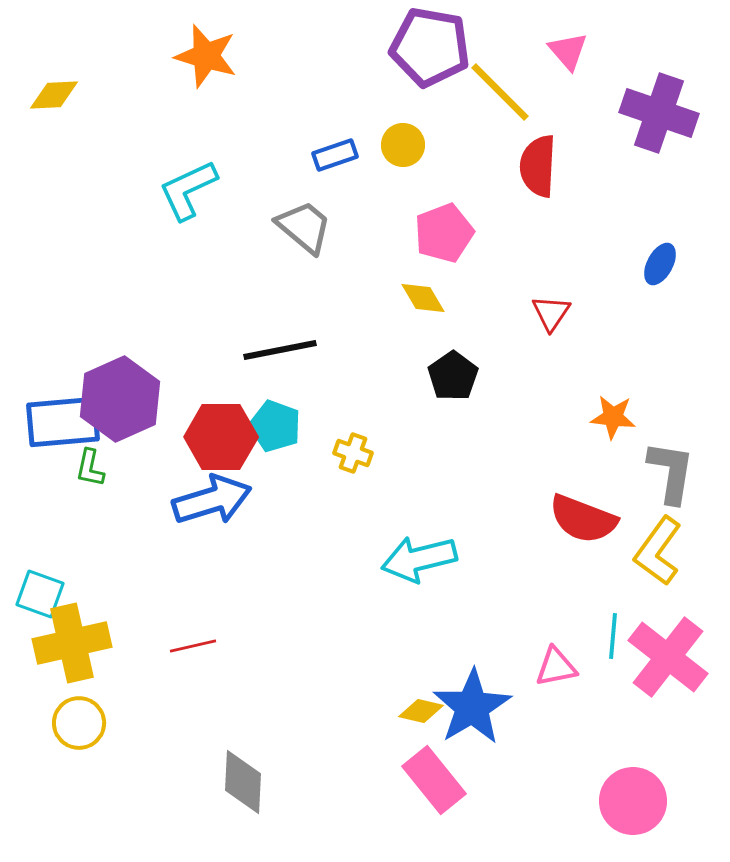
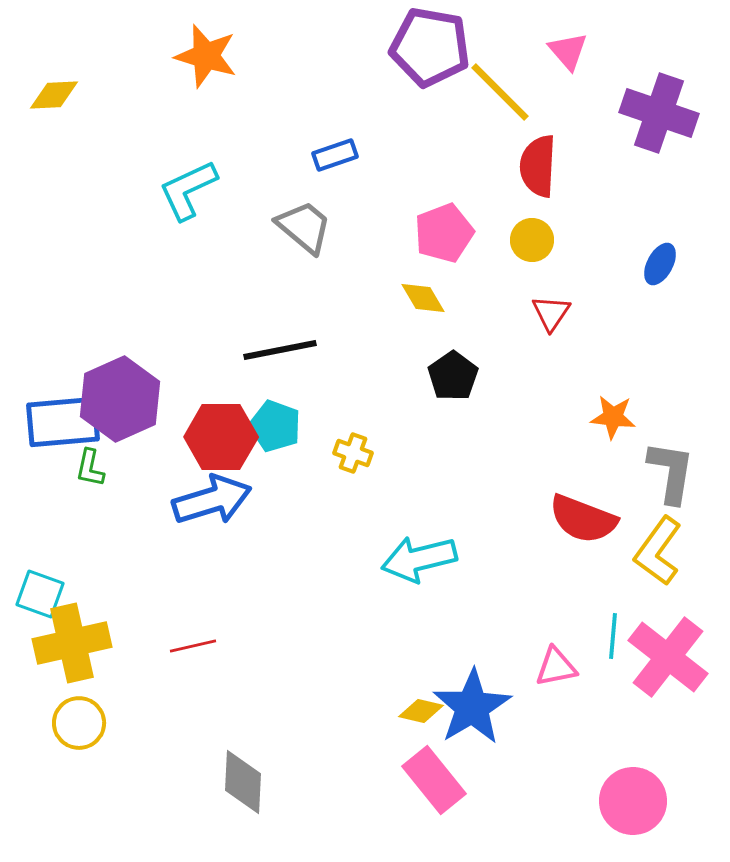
yellow circle at (403, 145): moved 129 px right, 95 px down
